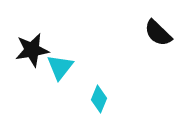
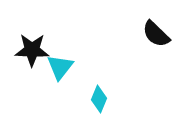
black semicircle: moved 2 px left, 1 px down
black star: rotated 12 degrees clockwise
